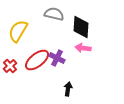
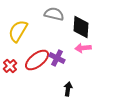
pink arrow: rotated 14 degrees counterclockwise
